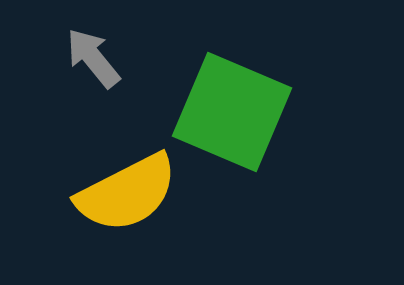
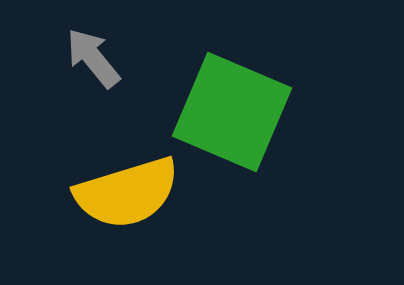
yellow semicircle: rotated 10 degrees clockwise
